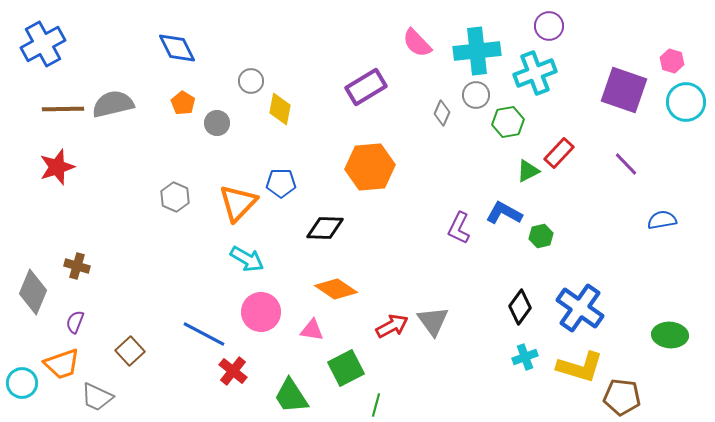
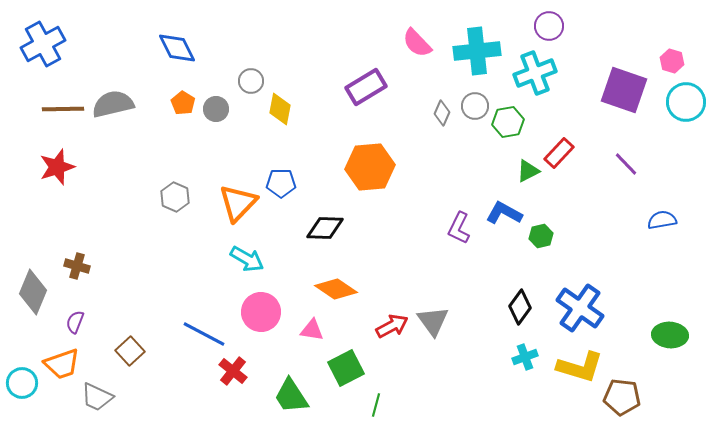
gray circle at (476, 95): moved 1 px left, 11 px down
gray circle at (217, 123): moved 1 px left, 14 px up
